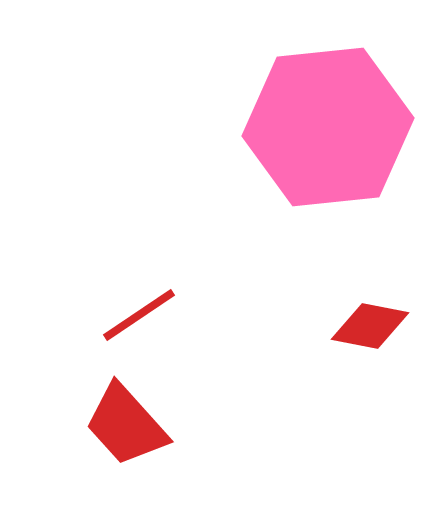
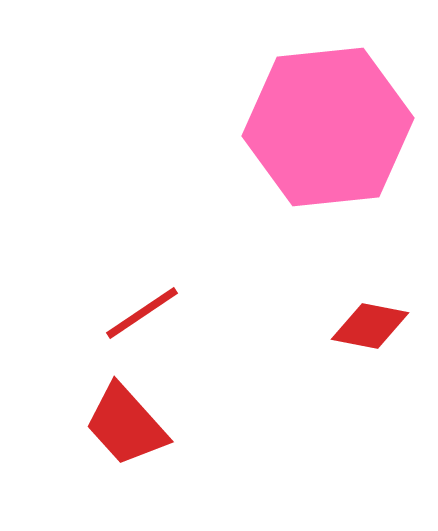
red line: moved 3 px right, 2 px up
